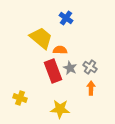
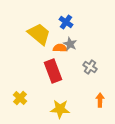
blue cross: moved 4 px down
yellow trapezoid: moved 2 px left, 4 px up
orange semicircle: moved 2 px up
gray star: moved 24 px up
orange arrow: moved 9 px right, 12 px down
yellow cross: rotated 24 degrees clockwise
